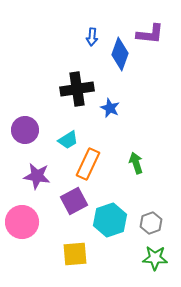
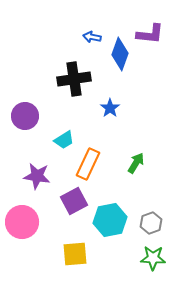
blue arrow: rotated 96 degrees clockwise
black cross: moved 3 px left, 10 px up
blue star: rotated 12 degrees clockwise
purple circle: moved 14 px up
cyan trapezoid: moved 4 px left
green arrow: rotated 50 degrees clockwise
cyan hexagon: rotated 8 degrees clockwise
green star: moved 2 px left
